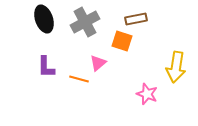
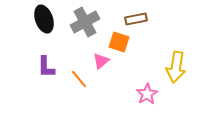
orange square: moved 3 px left, 1 px down
pink triangle: moved 3 px right, 2 px up
orange line: rotated 36 degrees clockwise
pink star: rotated 20 degrees clockwise
